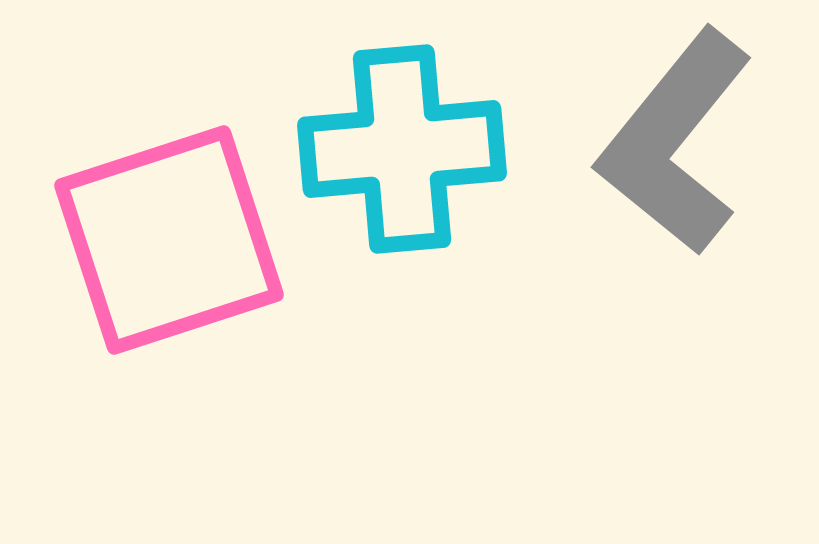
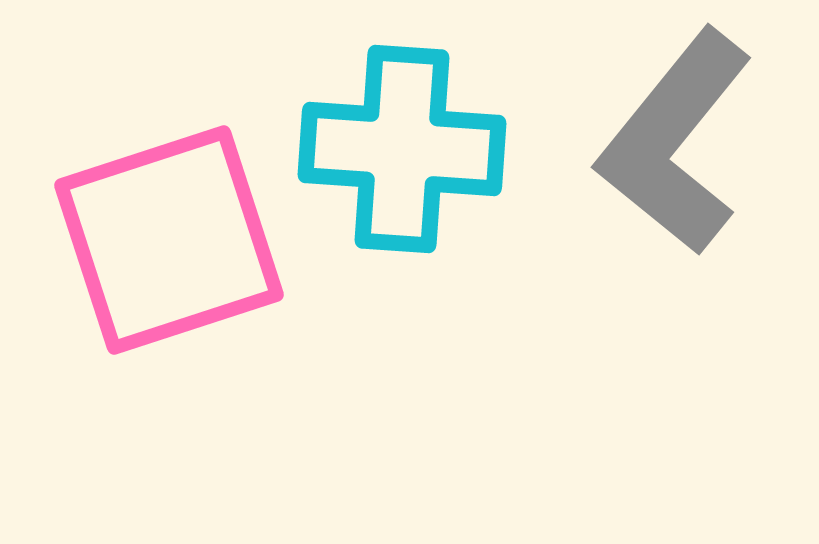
cyan cross: rotated 9 degrees clockwise
